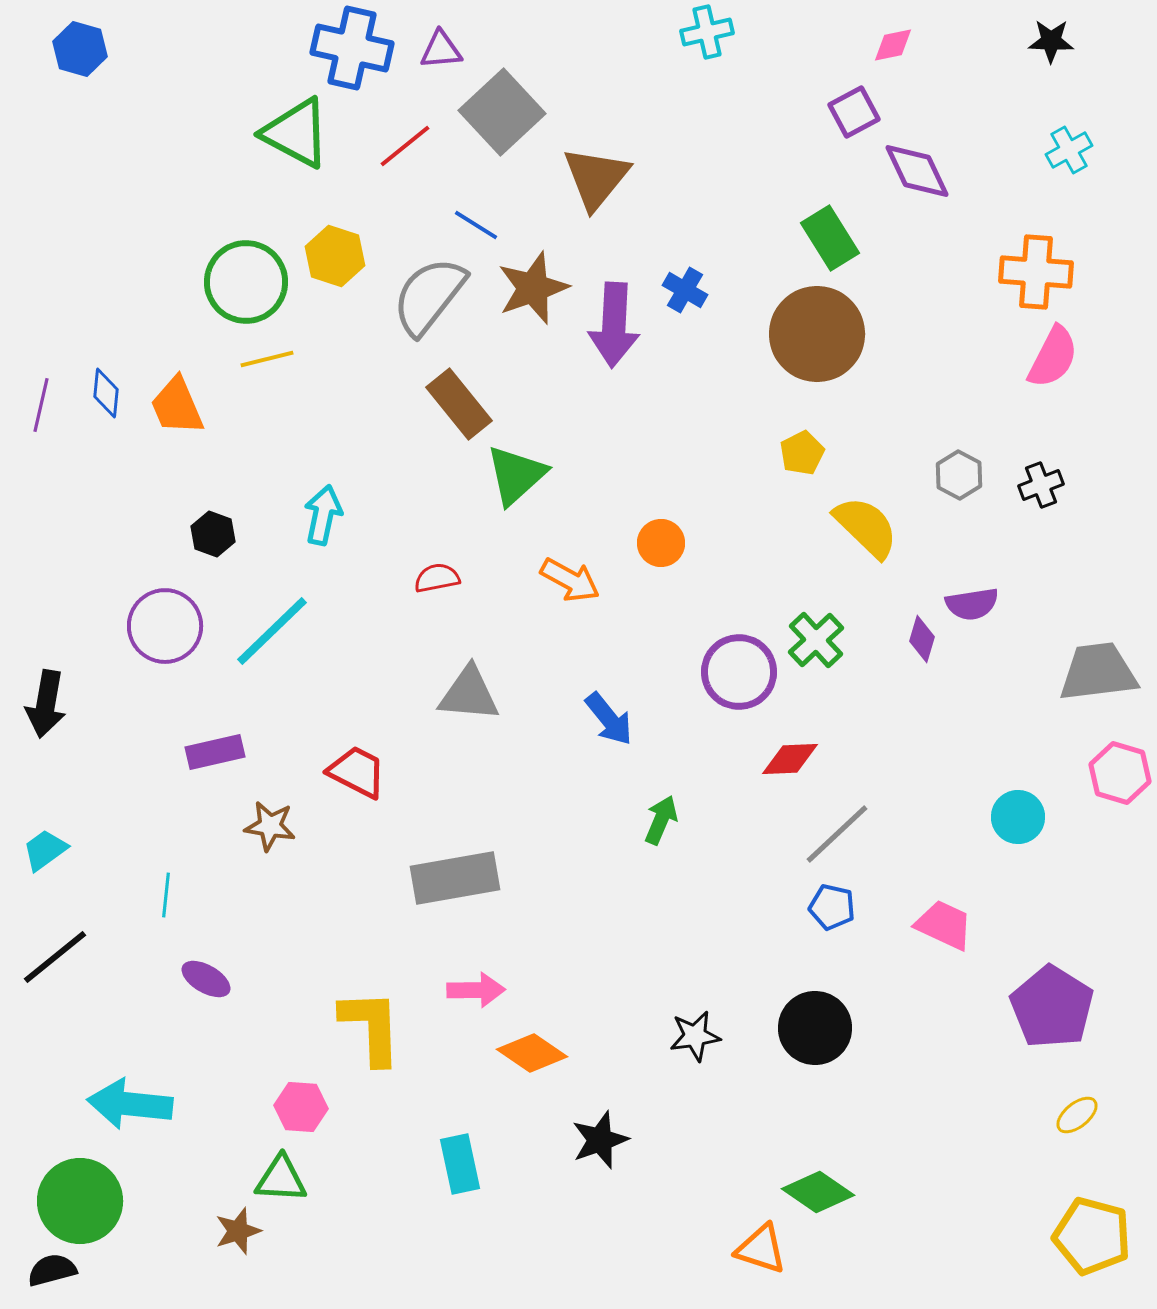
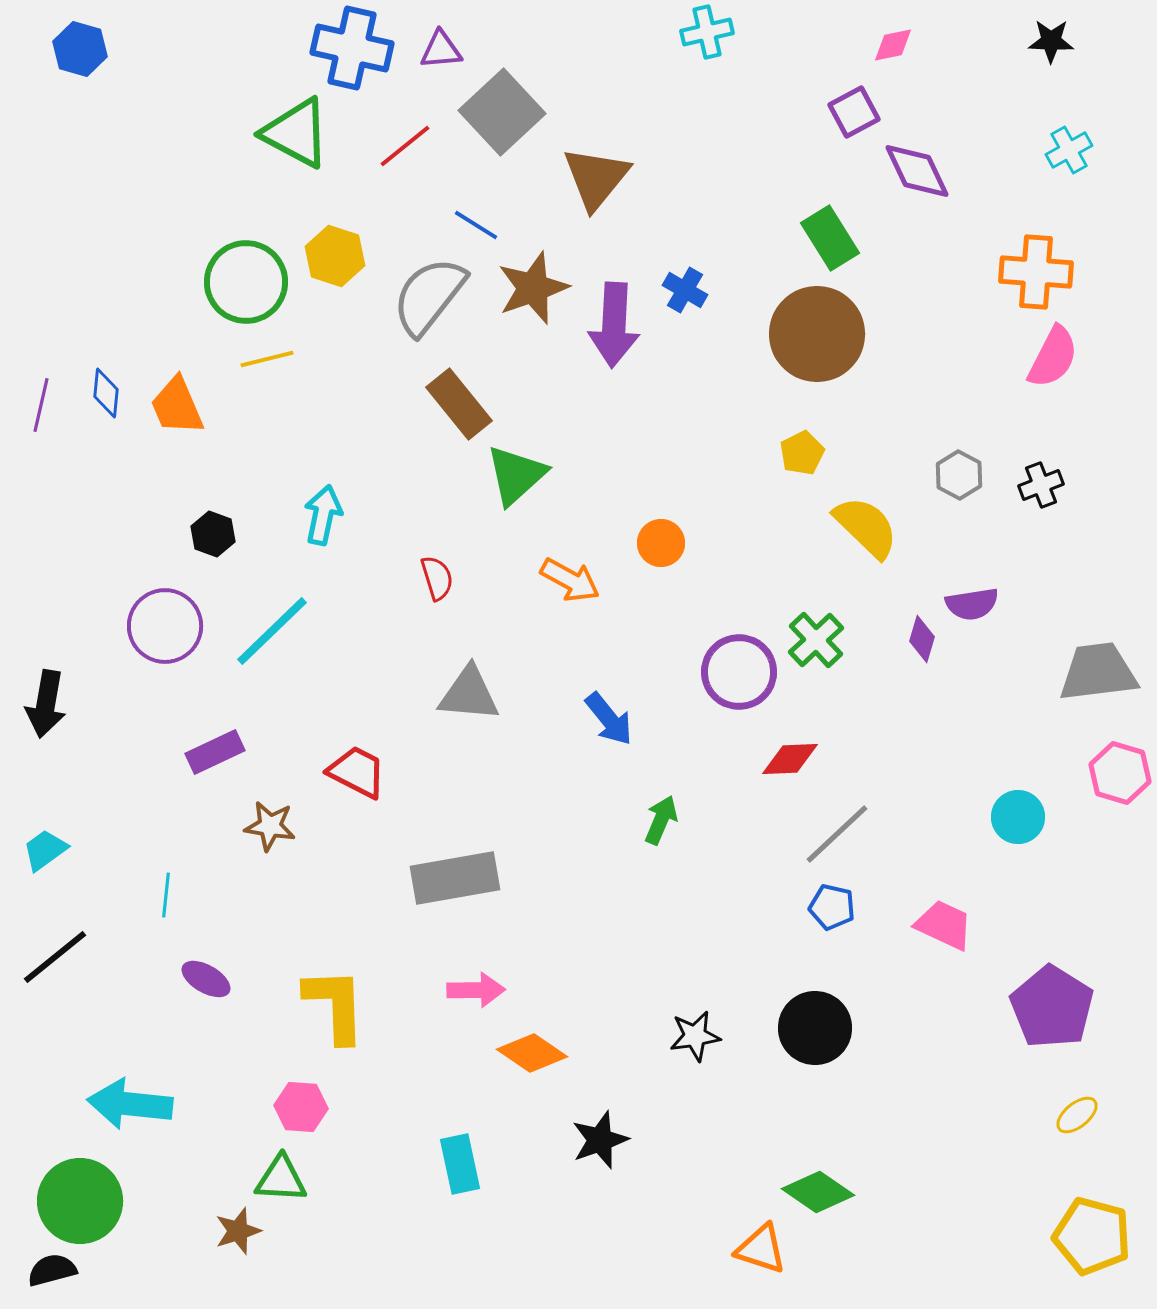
red semicircle at (437, 578): rotated 84 degrees clockwise
purple rectangle at (215, 752): rotated 12 degrees counterclockwise
yellow L-shape at (371, 1027): moved 36 px left, 22 px up
